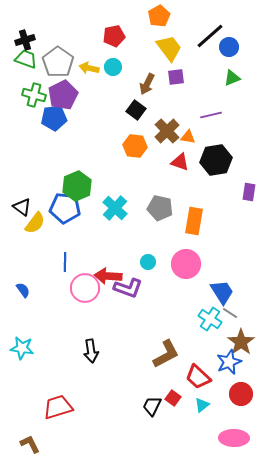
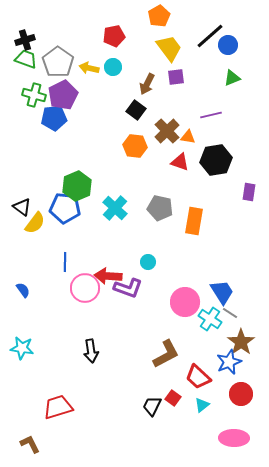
blue circle at (229, 47): moved 1 px left, 2 px up
pink circle at (186, 264): moved 1 px left, 38 px down
